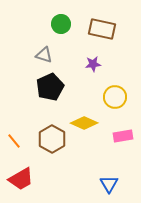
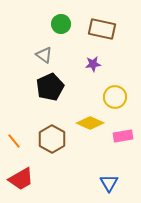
gray triangle: rotated 18 degrees clockwise
yellow diamond: moved 6 px right
blue triangle: moved 1 px up
